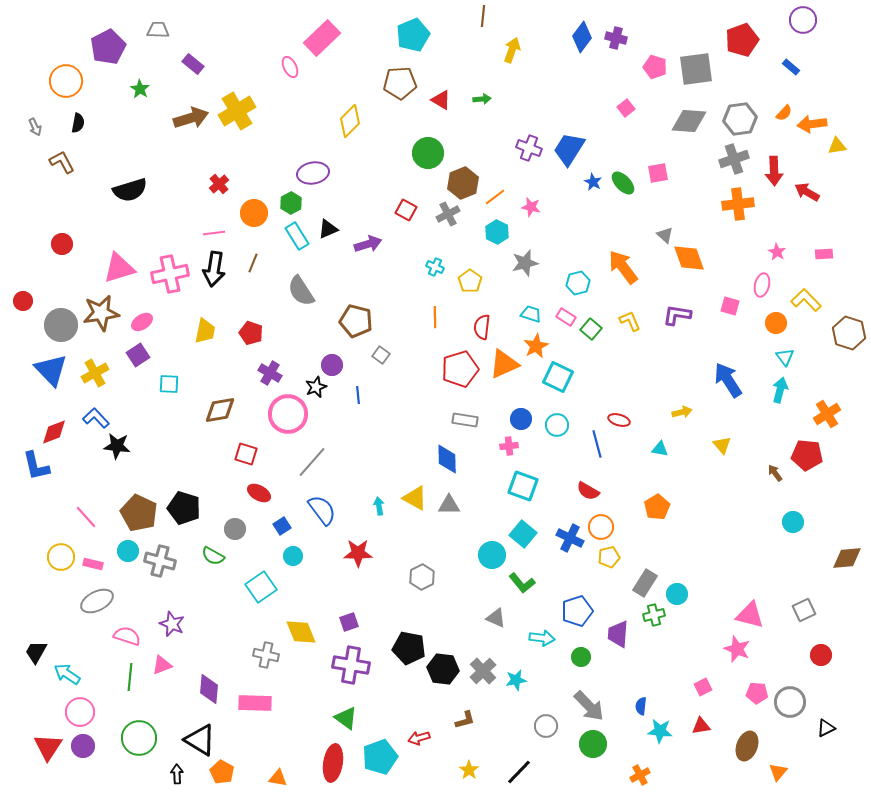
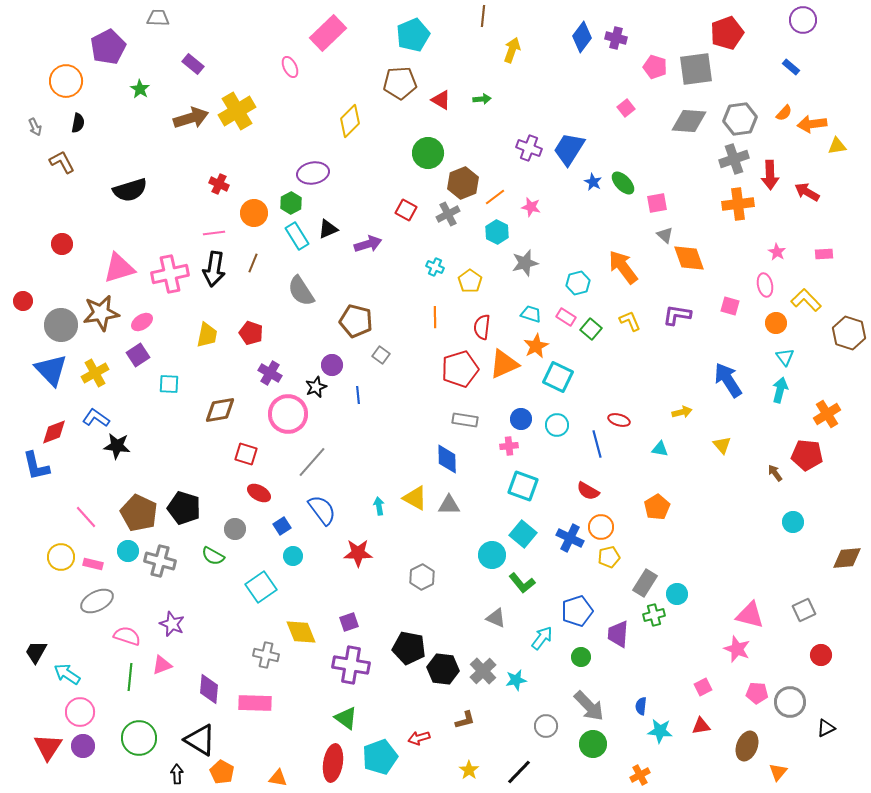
gray trapezoid at (158, 30): moved 12 px up
pink rectangle at (322, 38): moved 6 px right, 5 px up
red pentagon at (742, 40): moved 15 px left, 7 px up
red arrow at (774, 171): moved 4 px left, 4 px down
pink square at (658, 173): moved 1 px left, 30 px down
red cross at (219, 184): rotated 24 degrees counterclockwise
pink ellipse at (762, 285): moved 3 px right; rotated 25 degrees counterclockwise
yellow trapezoid at (205, 331): moved 2 px right, 4 px down
blue L-shape at (96, 418): rotated 12 degrees counterclockwise
cyan arrow at (542, 638): rotated 60 degrees counterclockwise
